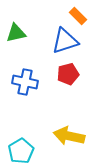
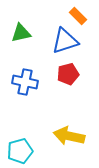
green triangle: moved 5 px right
cyan pentagon: moved 1 px left; rotated 15 degrees clockwise
